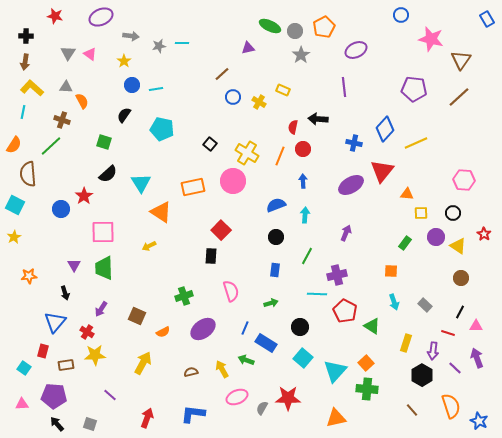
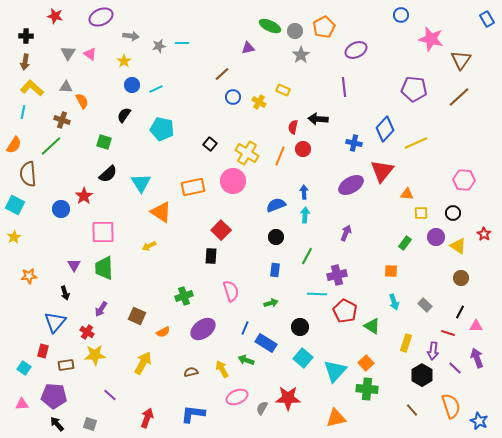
cyan line at (156, 89): rotated 16 degrees counterclockwise
blue arrow at (303, 181): moved 1 px right, 11 px down
